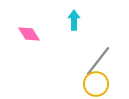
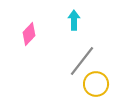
pink diamond: rotated 75 degrees clockwise
gray line: moved 16 px left
